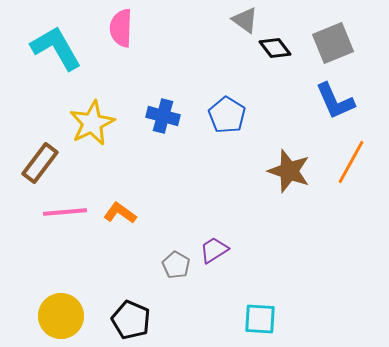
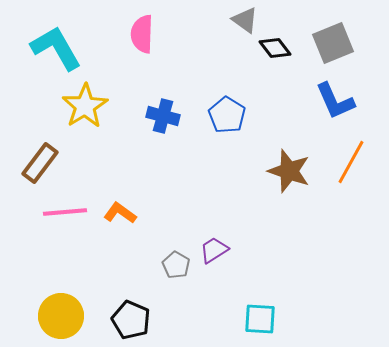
pink semicircle: moved 21 px right, 6 px down
yellow star: moved 7 px left, 17 px up; rotated 6 degrees counterclockwise
